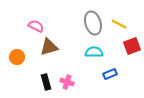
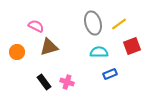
yellow line: rotated 63 degrees counterclockwise
cyan semicircle: moved 5 px right
orange circle: moved 5 px up
black rectangle: moved 2 px left; rotated 21 degrees counterclockwise
